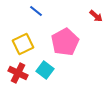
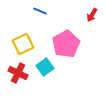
blue line: moved 4 px right; rotated 16 degrees counterclockwise
red arrow: moved 4 px left, 1 px up; rotated 80 degrees clockwise
pink pentagon: moved 1 px right, 2 px down
cyan square: moved 3 px up; rotated 18 degrees clockwise
